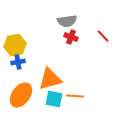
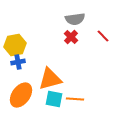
gray semicircle: moved 8 px right, 2 px up
red cross: rotated 24 degrees clockwise
orange line: moved 3 px down
